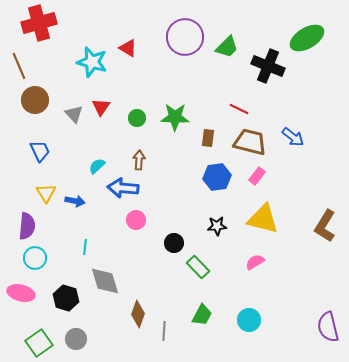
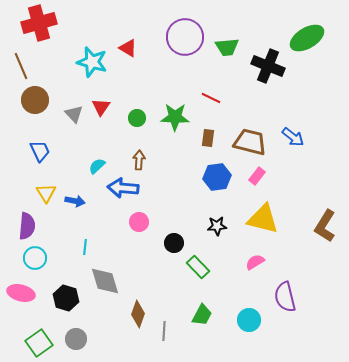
green trapezoid at (227, 47): rotated 40 degrees clockwise
brown line at (19, 66): moved 2 px right
red line at (239, 109): moved 28 px left, 11 px up
pink circle at (136, 220): moved 3 px right, 2 px down
purple semicircle at (328, 327): moved 43 px left, 30 px up
